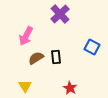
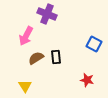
purple cross: moved 13 px left; rotated 24 degrees counterclockwise
blue square: moved 2 px right, 3 px up
red star: moved 17 px right, 8 px up; rotated 16 degrees counterclockwise
